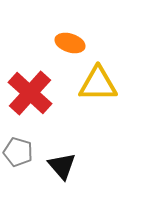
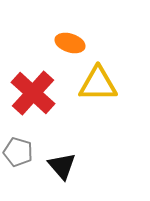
red cross: moved 3 px right
